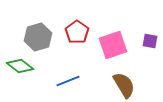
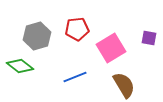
red pentagon: moved 3 px up; rotated 30 degrees clockwise
gray hexagon: moved 1 px left, 1 px up
purple square: moved 1 px left, 3 px up
pink square: moved 2 px left, 3 px down; rotated 12 degrees counterclockwise
blue line: moved 7 px right, 4 px up
